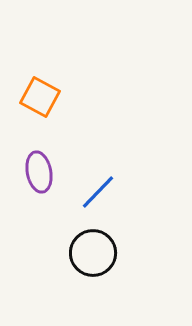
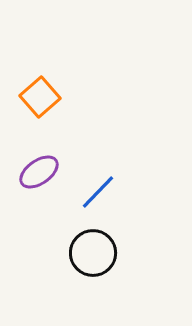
orange square: rotated 21 degrees clockwise
purple ellipse: rotated 66 degrees clockwise
